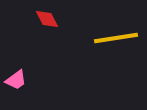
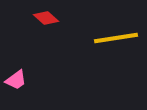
red diamond: moved 1 px left, 1 px up; rotated 20 degrees counterclockwise
